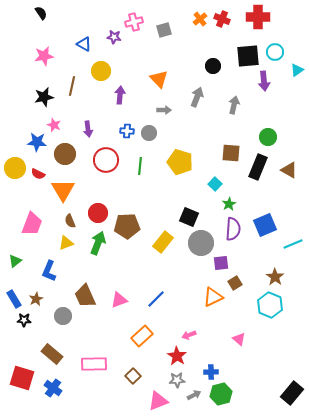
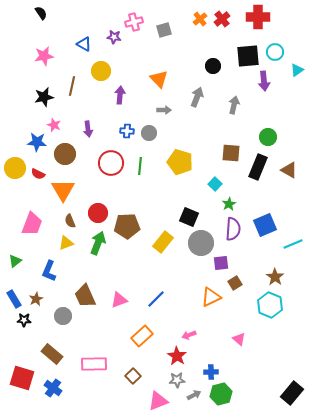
red cross at (222, 19): rotated 28 degrees clockwise
red circle at (106, 160): moved 5 px right, 3 px down
orange triangle at (213, 297): moved 2 px left
